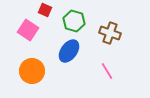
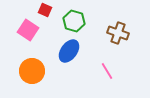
brown cross: moved 8 px right
